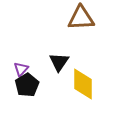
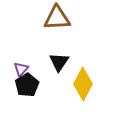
brown triangle: moved 24 px left
yellow diamond: rotated 28 degrees clockwise
